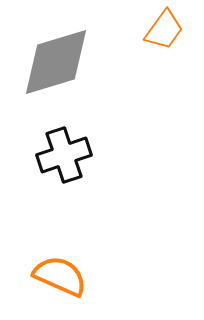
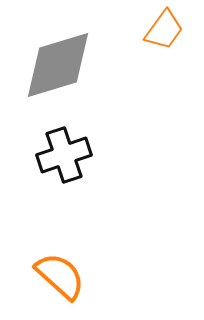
gray diamond: moved 2 px right, 3 px down
orange semicircle: rotated 18 degrees clockwise
